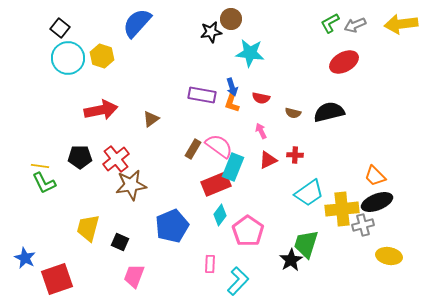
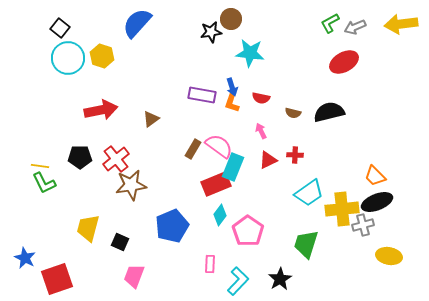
gray arrow at (355, 25): moved 2 px down
black star at (291, 260): moved 11 px left, 19 px down
